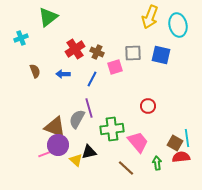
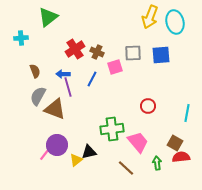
cyan ellipse: moved 3 px left, 3 px up
cyan cross: rotated 16 degrees clockwise
blue square: rotated 18 degrees counterclockwise
purple line: moved 21 px left, 21 px up
gray semicircle: moved 39 px left, 23 px up
brown triangle: moved 18 px up
cyan line: moved 25 px up; rotated 18 degrees clockwise
purple circle: moved 1 px left
pink line: rotated 32 degrees counterclockwise
yellow triangle: rotated 40 degrees clockwise
